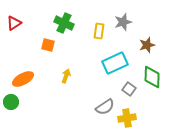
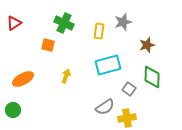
cyan rectangle: moved 7 px left, 2 px down; rotated 10 degrees clockwise
green circle: moved 2 px right, 8 px down
